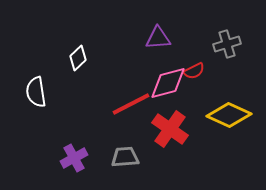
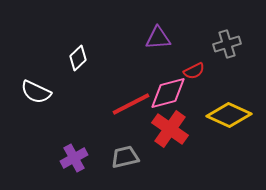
pink diamond: moved 10 px down
white semicircle: rotated 56 degrees counterclockwise
gray trapezoid: rotated 8 degrees counterclockwise
